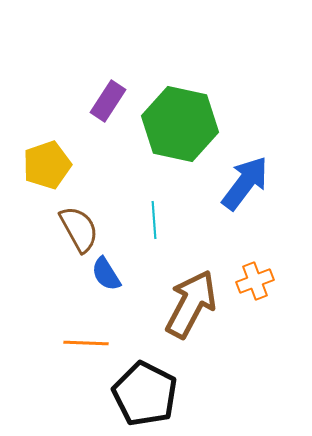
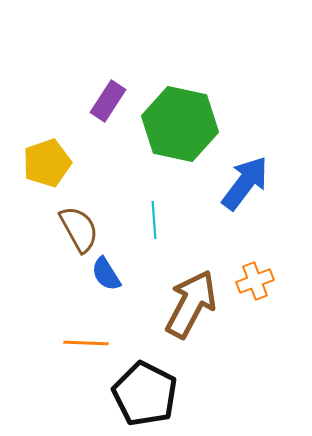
yellow pentagon: moved 2 px up
